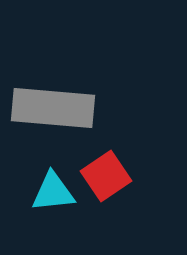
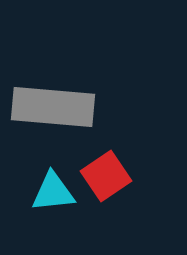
gray rectangle: moved 1 px up
